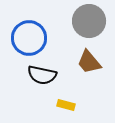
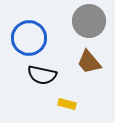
yellow rectangle: moved 1 px right, 1 px up
